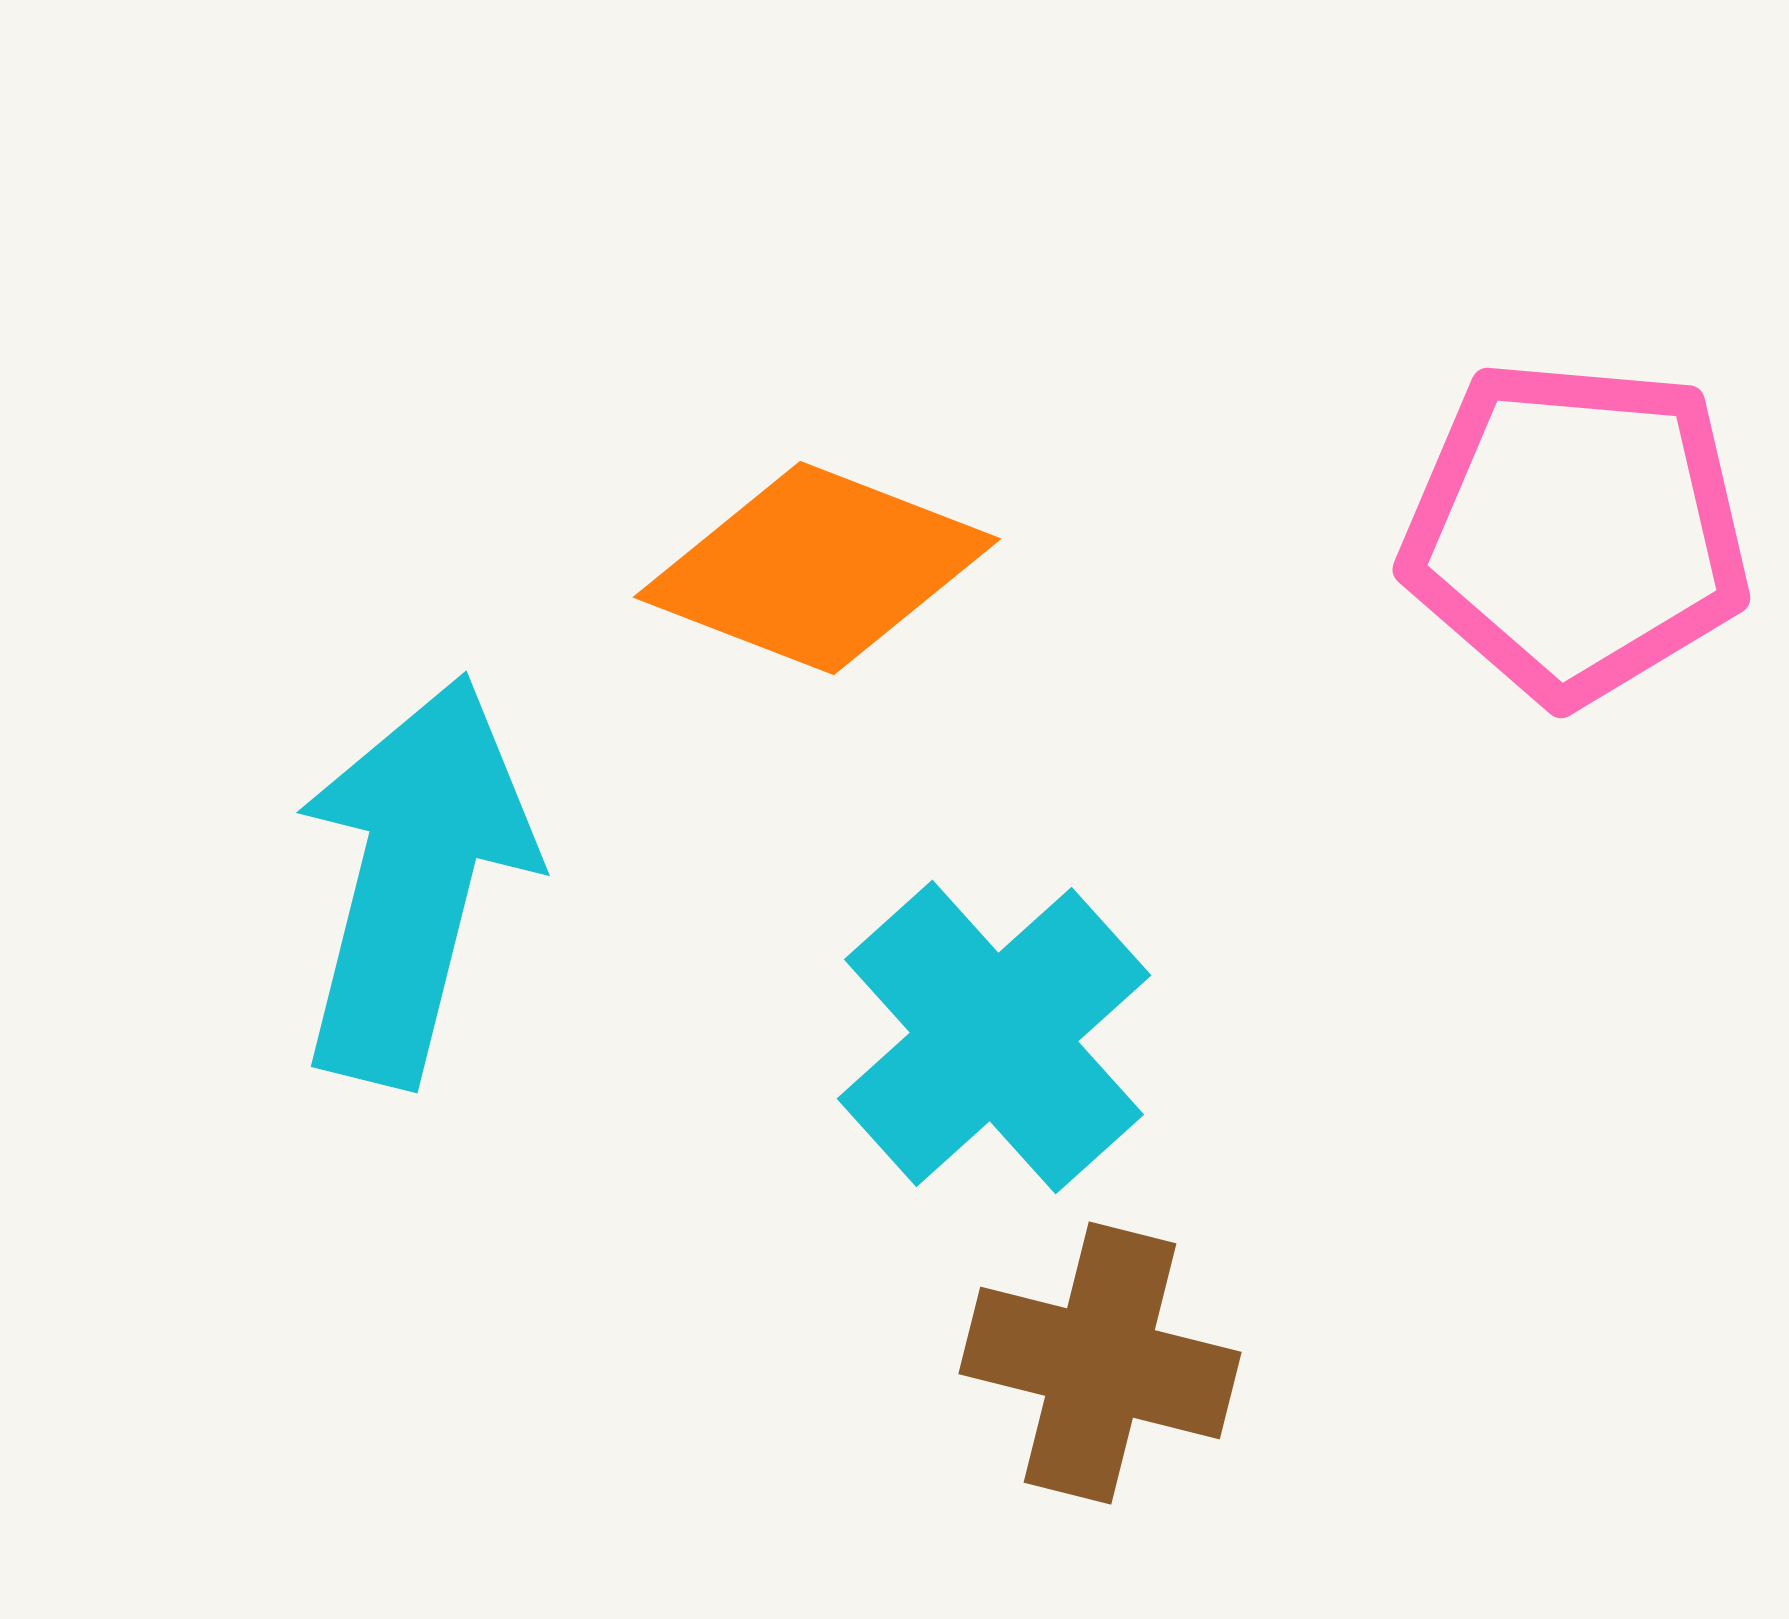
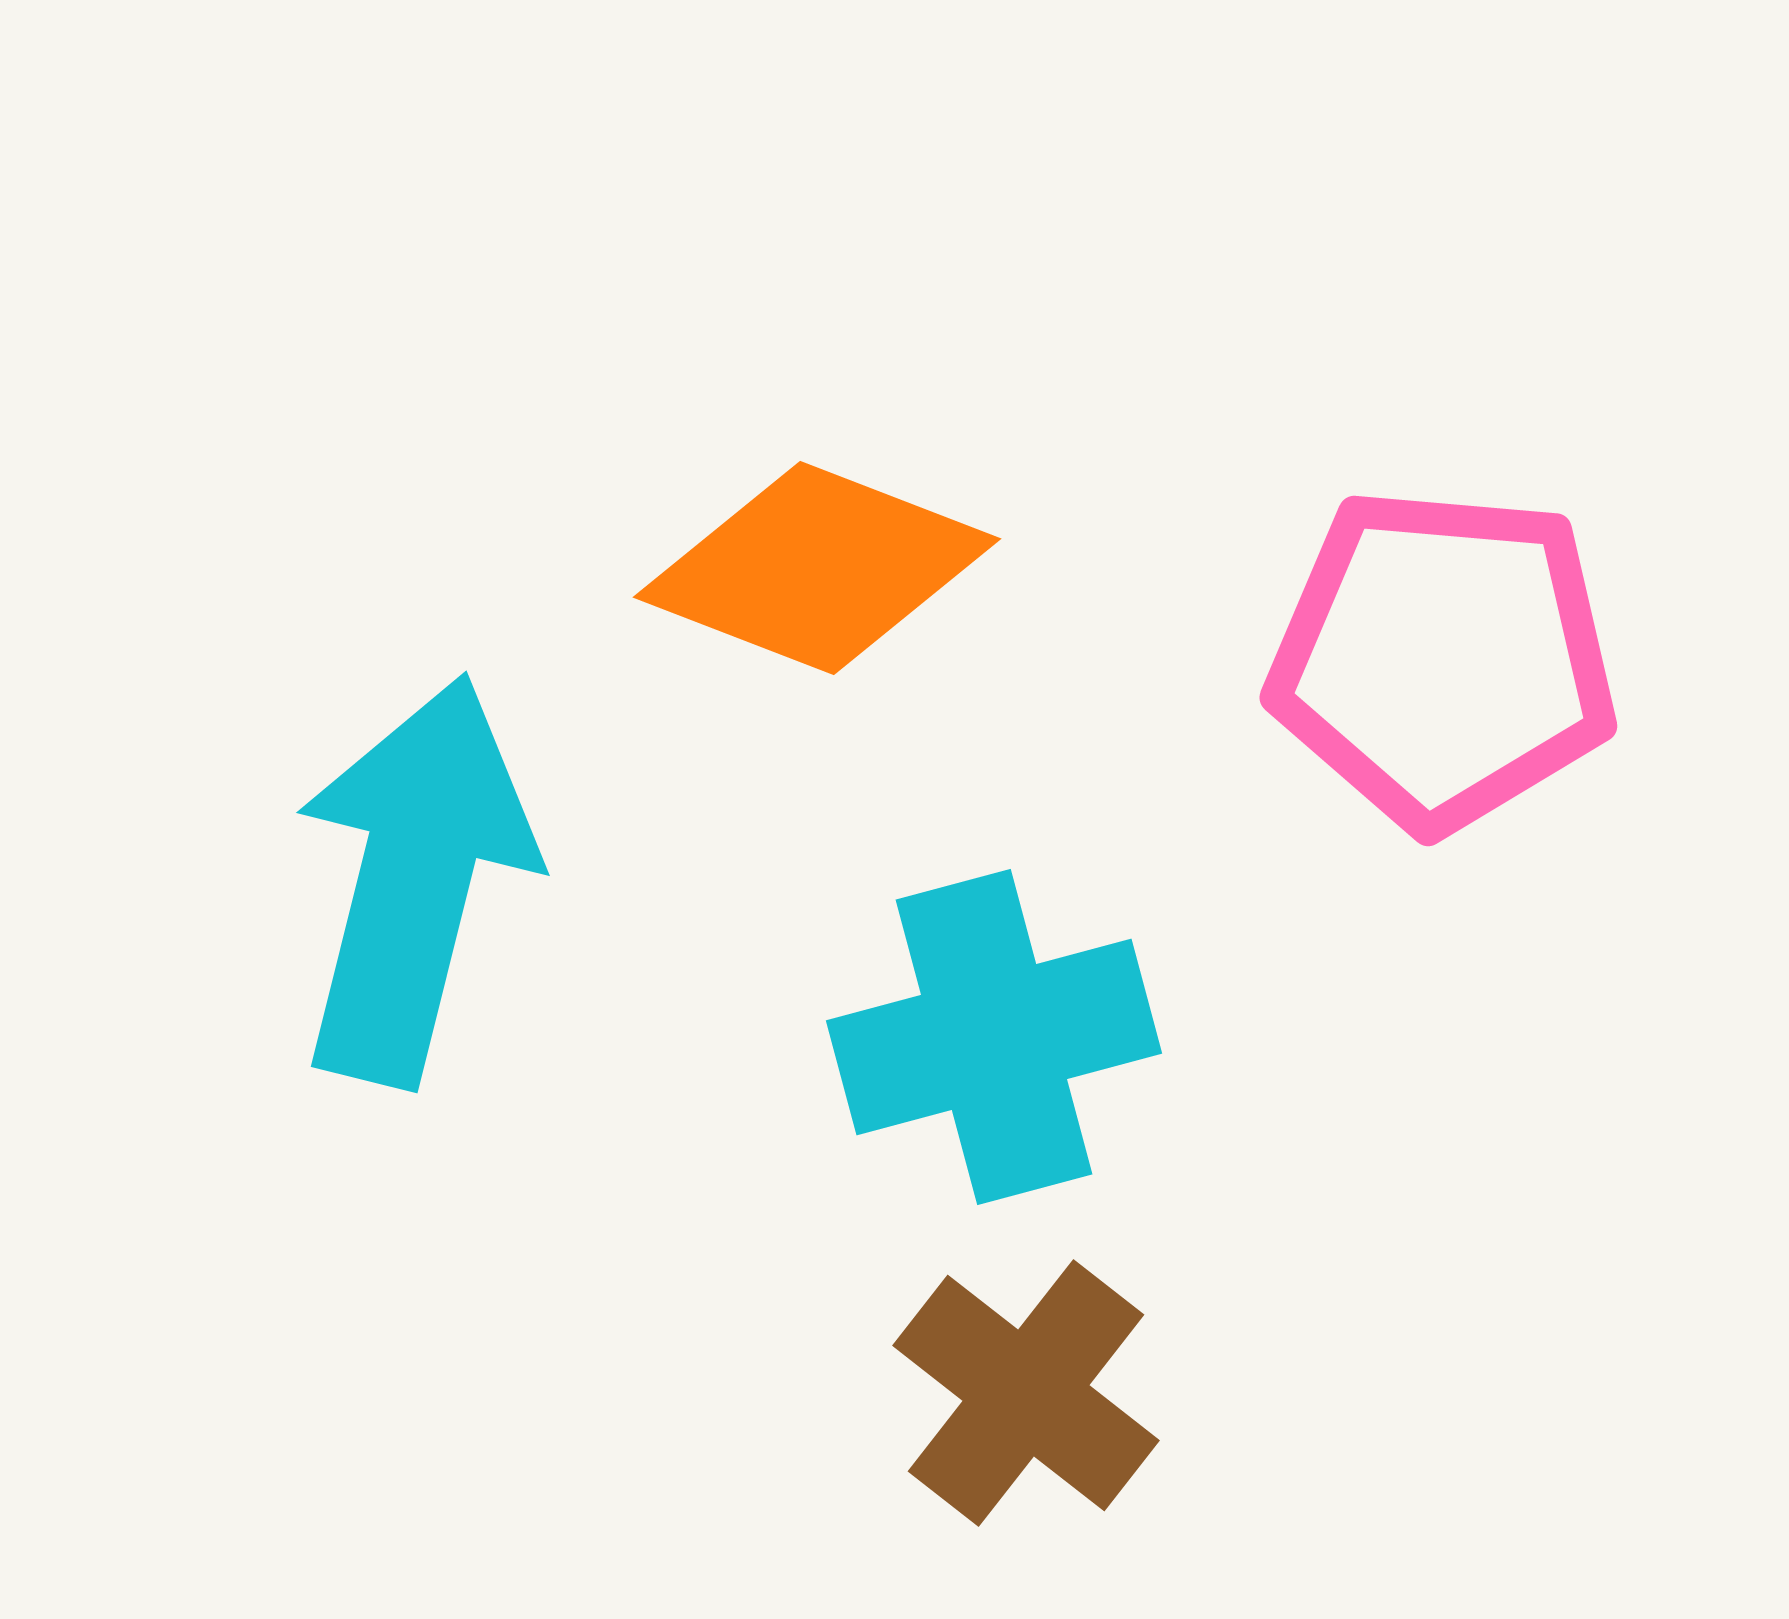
pink pentagon: moved 133 px left, 128 px down
cyan cross: rotated 27 degrees clockwise
brown cross: moved 74 px left, 30 px down; rotated 24 degrees clockwise
